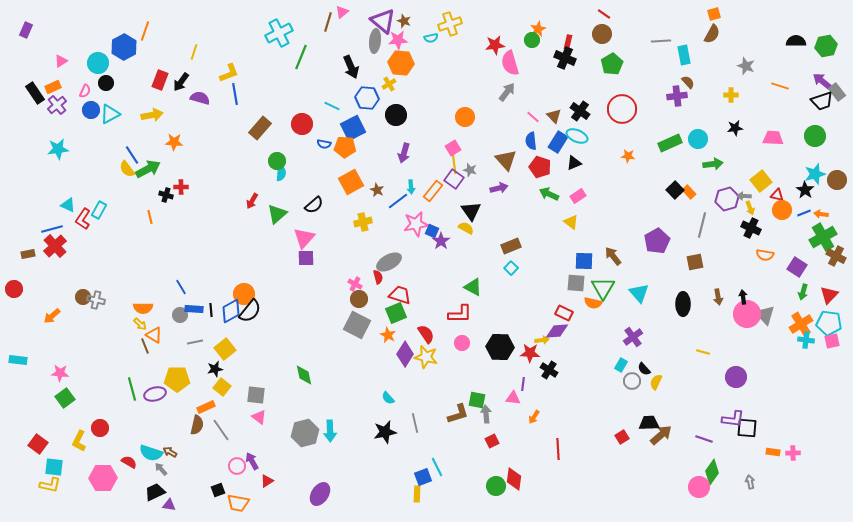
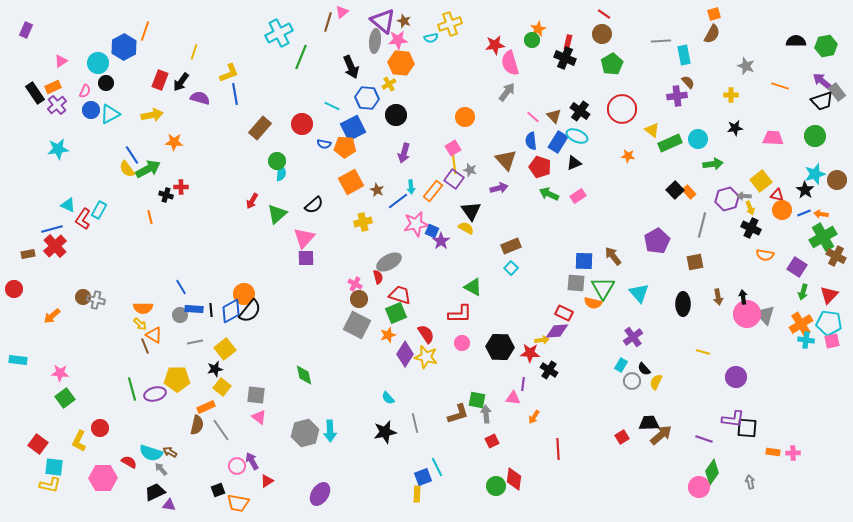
yellow triangle at (571, 222): moved 81 px right, 92 px up
orange star at (388, 335): rotated 28 degrees clockwise
